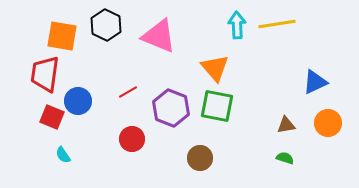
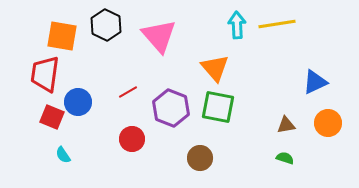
pink triangle: rotated 27 degrees clockwise
blue circle: moved 1 px down
green square: moved 1 px right, 1 px down
